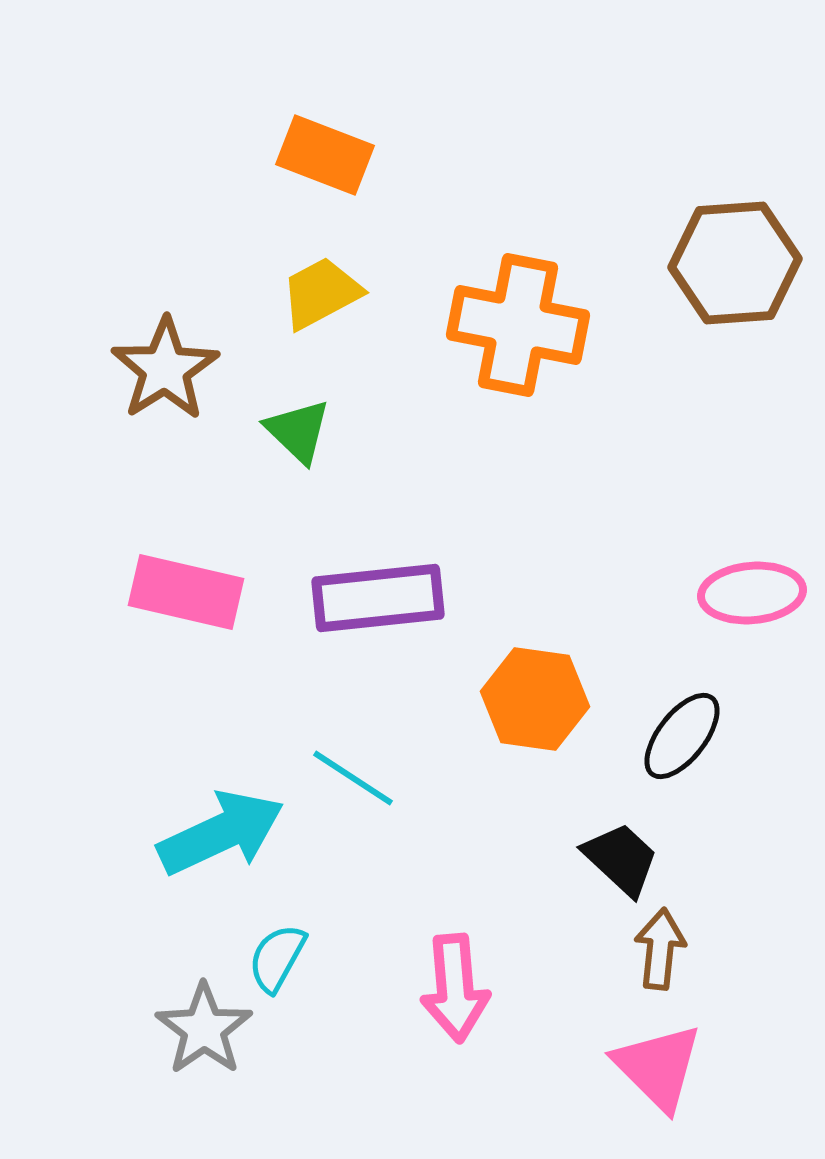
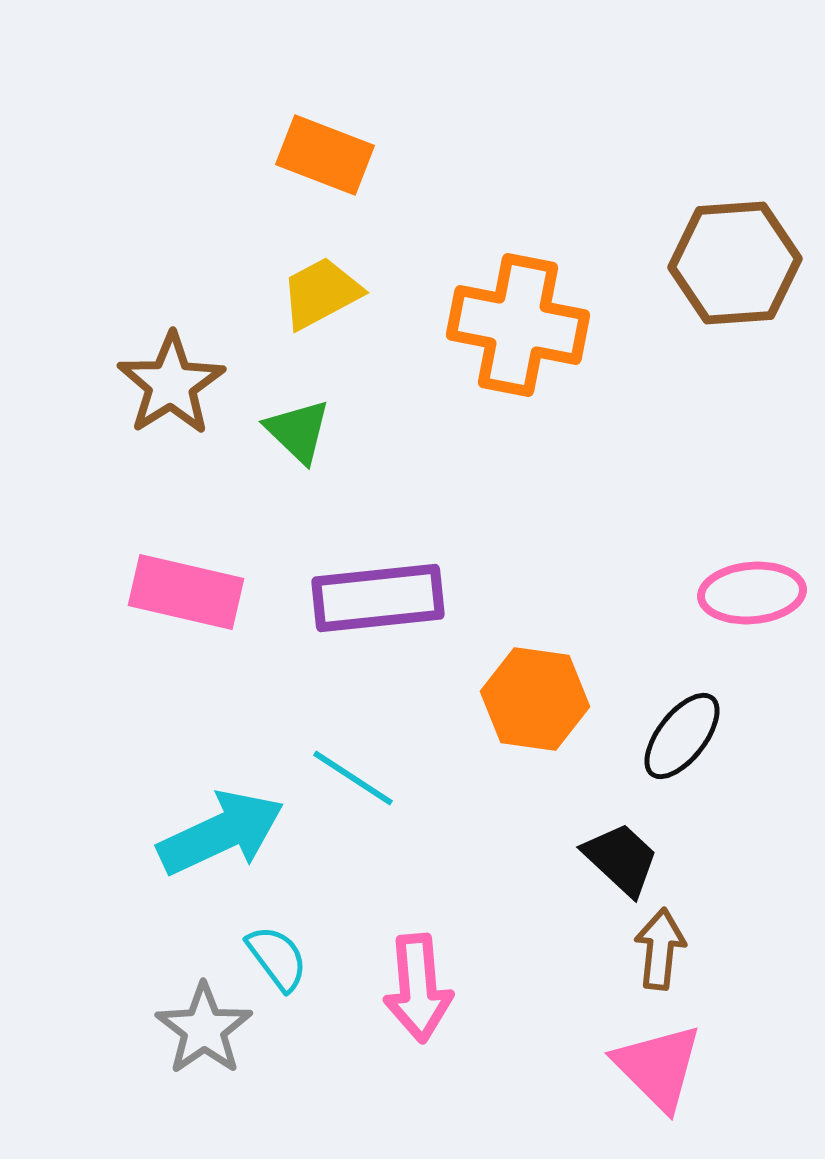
brown star: moved 6 px right, 15 px down
cyan semicircle: rotated 114 degrees clockwise
pink arrow: moved 37 px left
